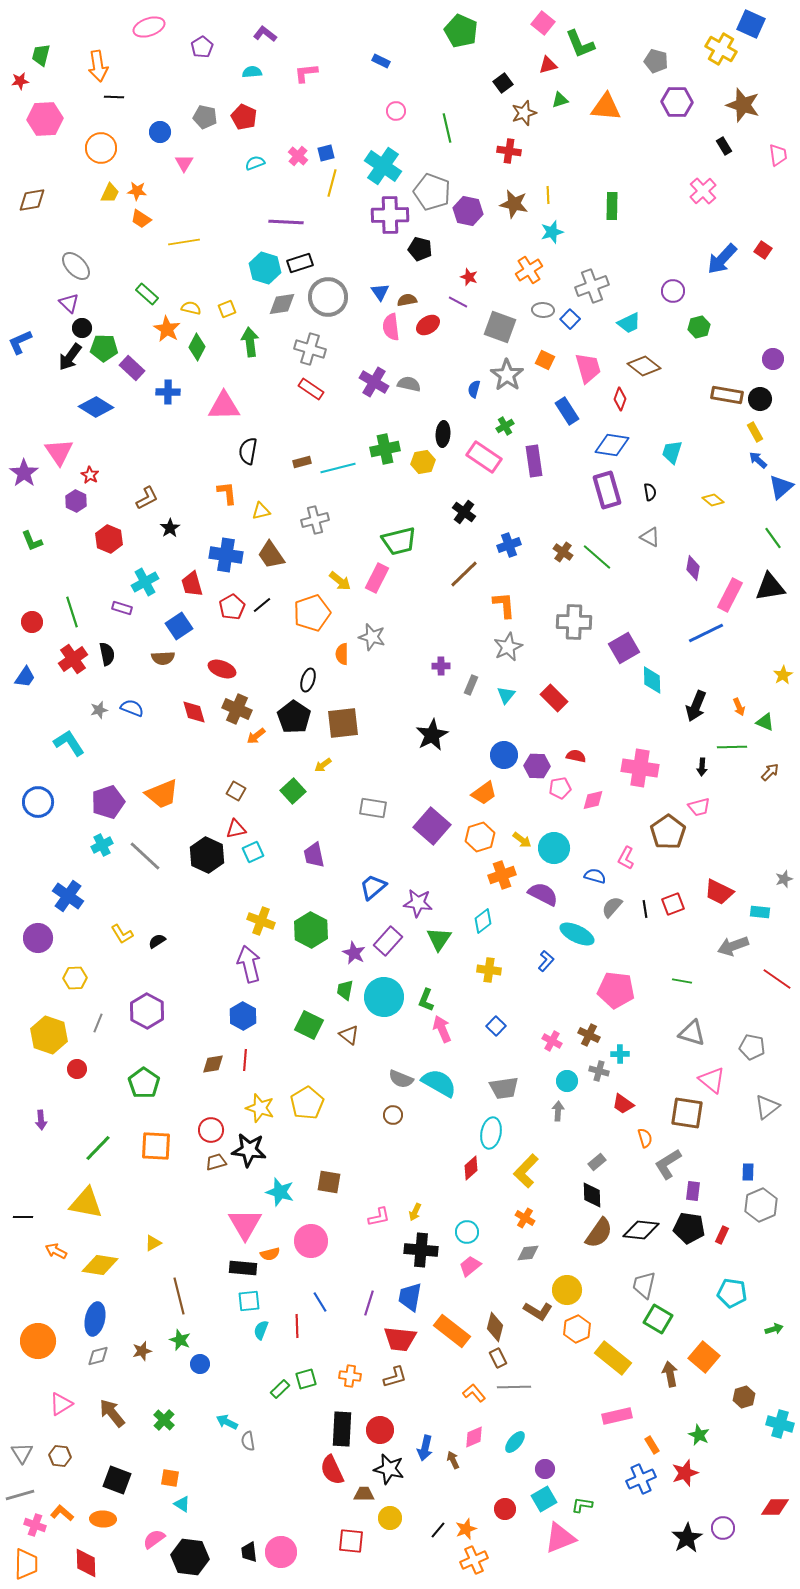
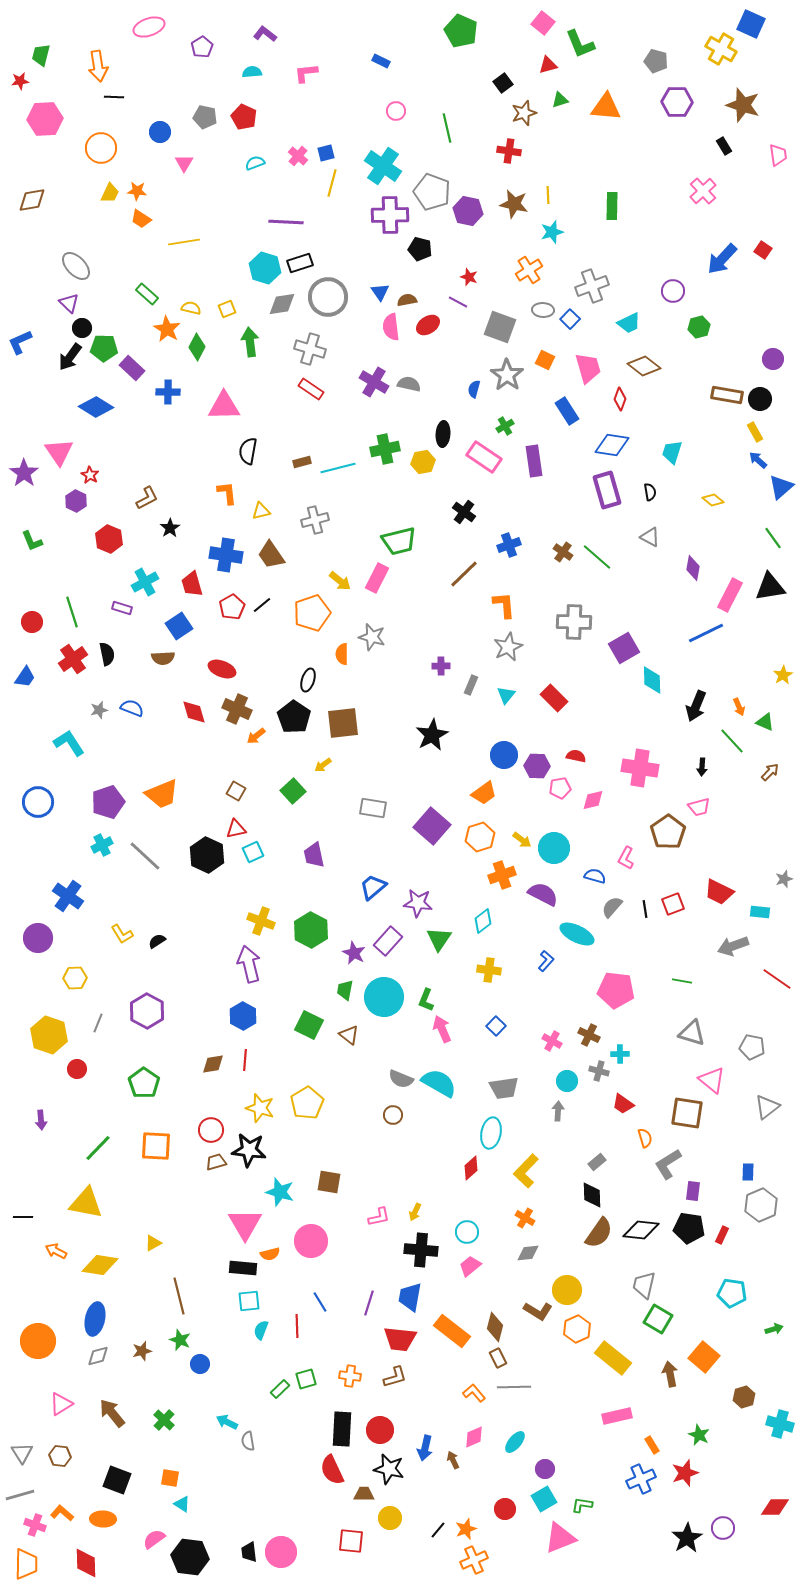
green line at (732, 747): moved 6 px up; rotated 48 degrees clockwise
